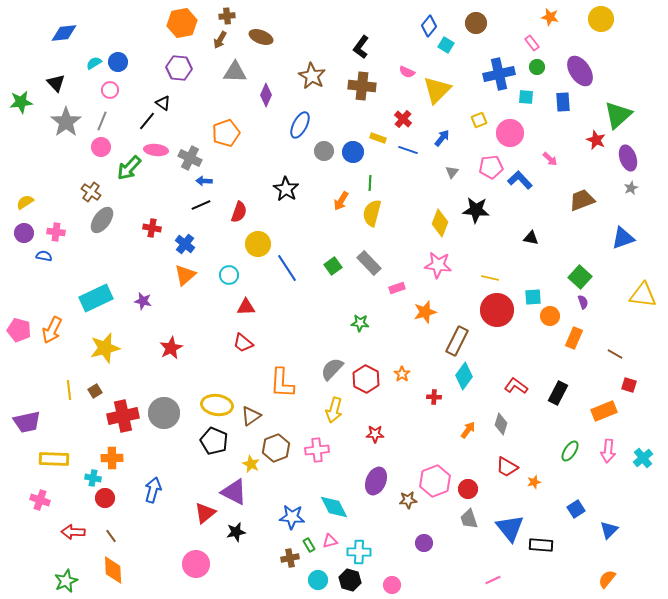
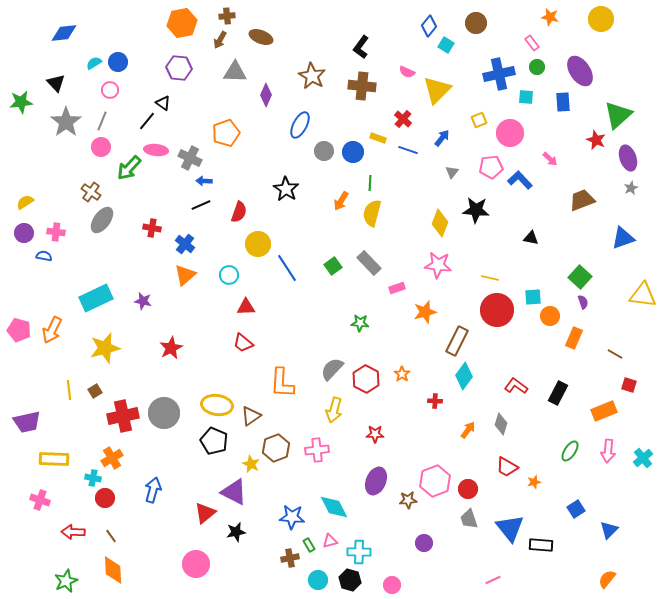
red cross at (434, 397): moved 1 px right, 4 px down
orange cross at (112, 458): rotated 30 degrees counterclockwise
